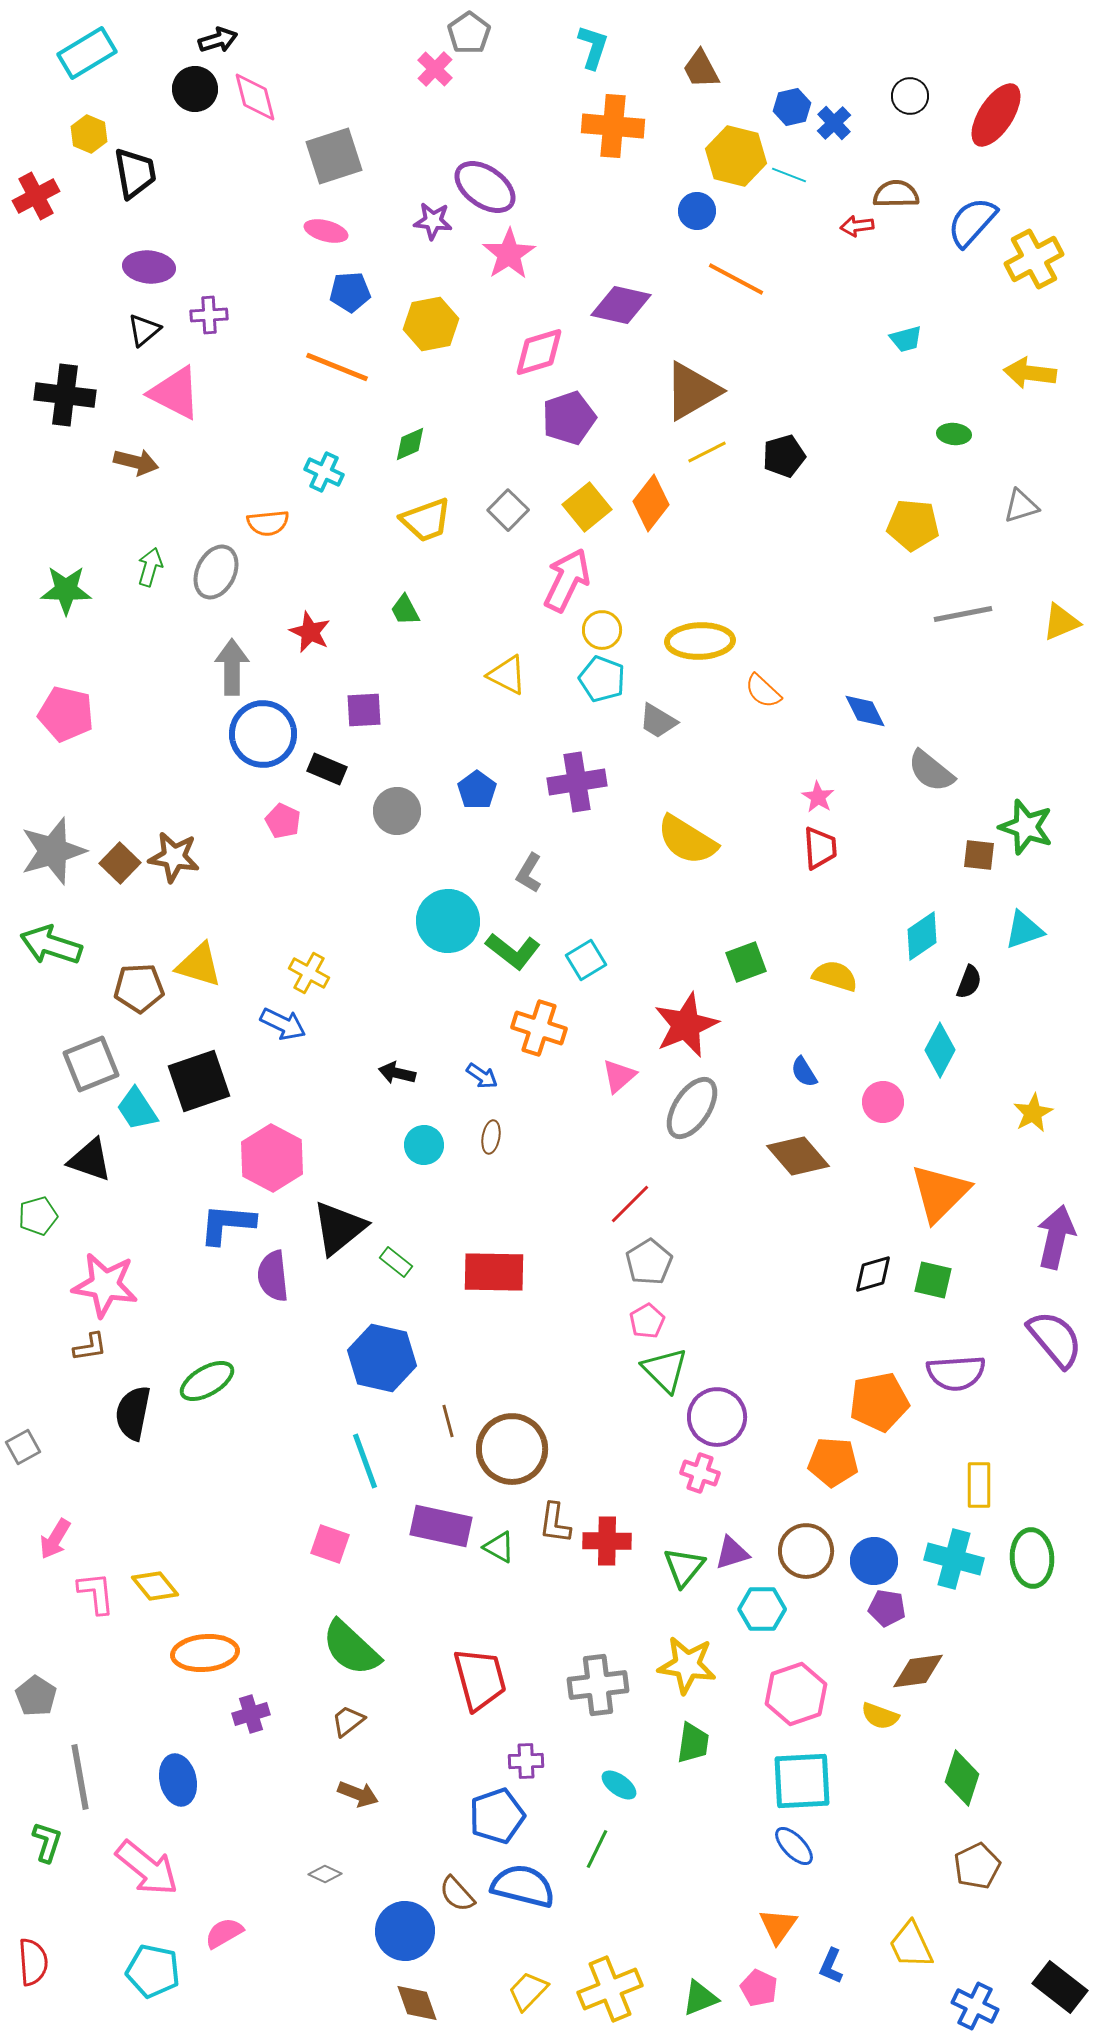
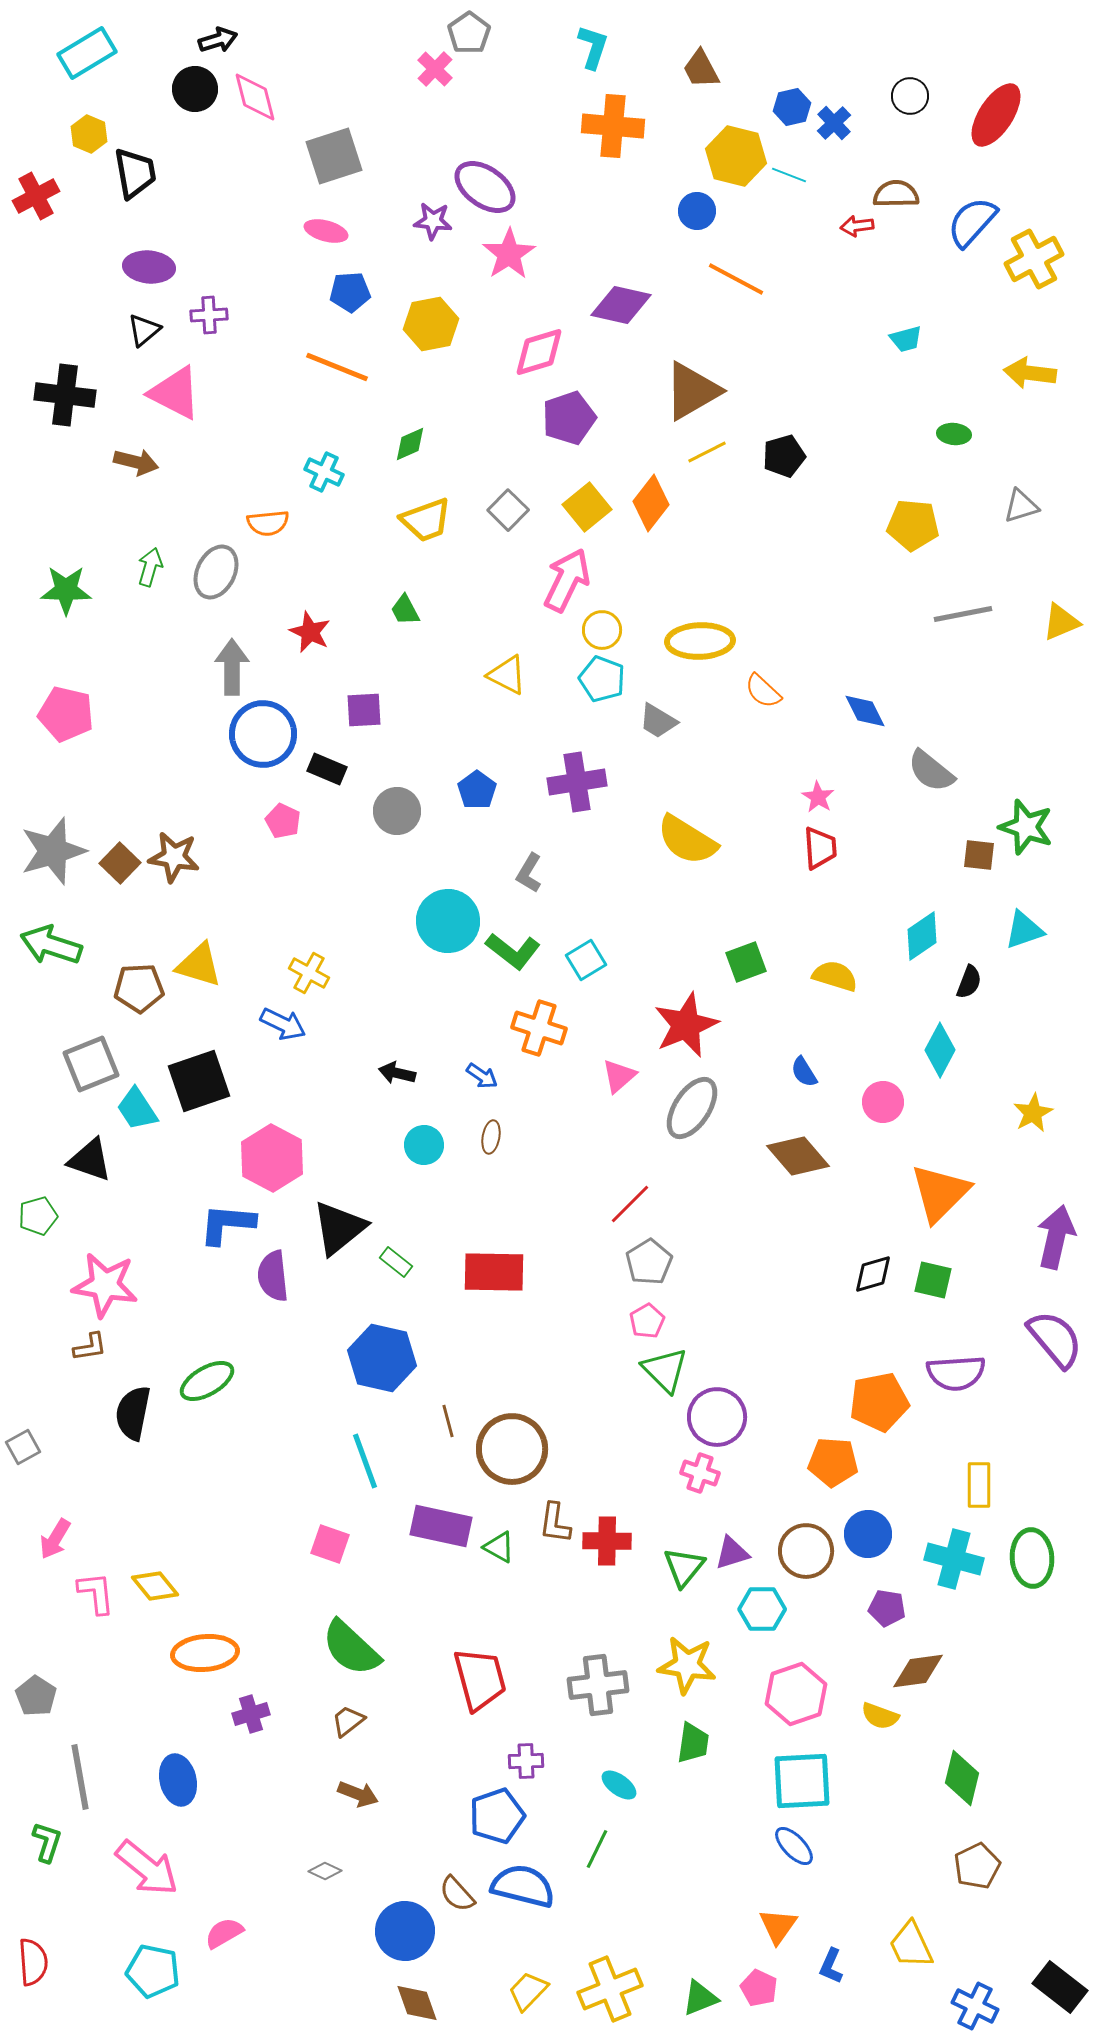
blue circle at (874, 1561): moved 6 px left, 27 px up
green diamond at (962, 1778): rotated 4 degrees counterclockwise
gray diamond at (325, 1874): moved 3 px up
